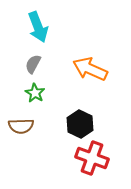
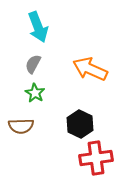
red cross: moved 4 px right; rotated 28 degrees counterclockwise
